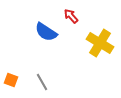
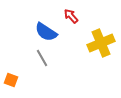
yellow cross: moved 1 px right; rotated 36 degrees clockwise
gray line: moved 24 px up
